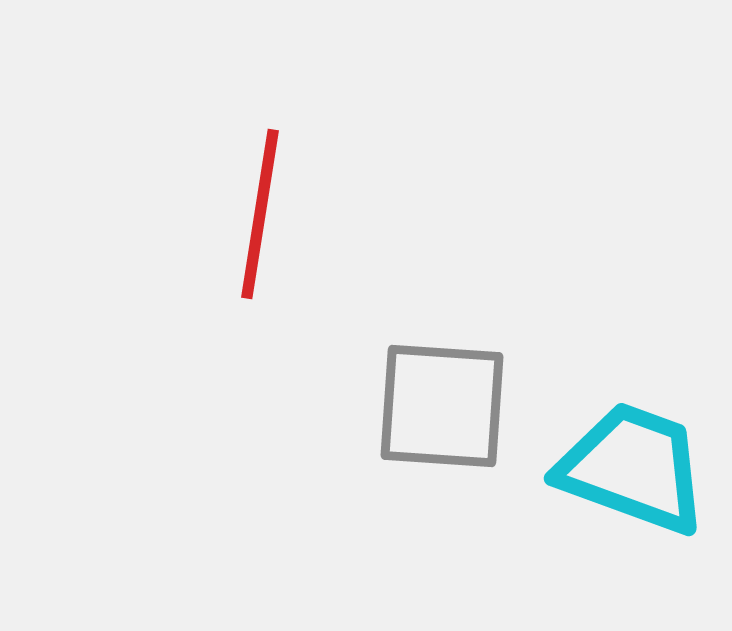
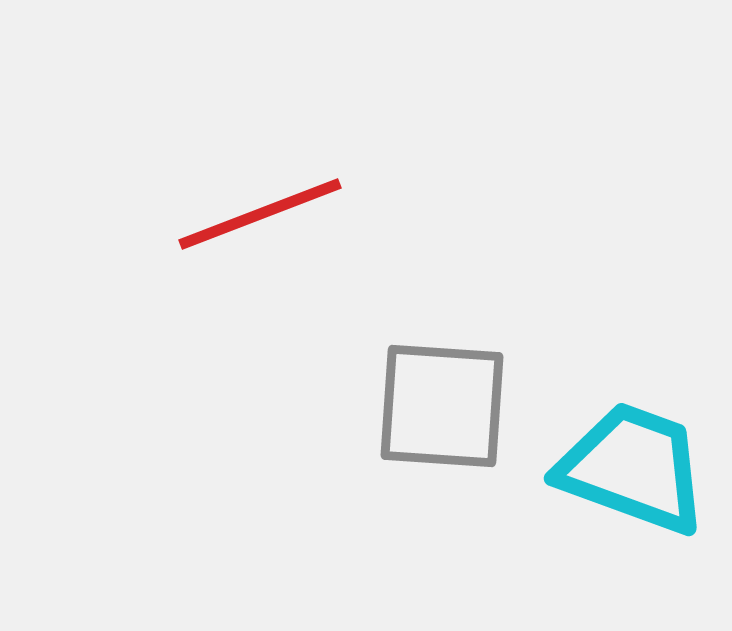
red line: rotated 60 degrees clockwise
